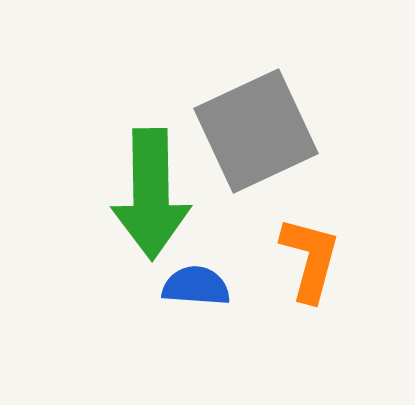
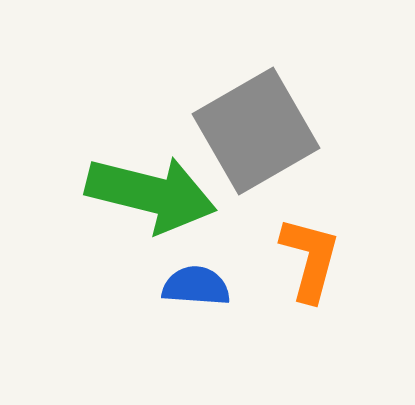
gray square: rotated 5 degrees counterclockwise
green arrow: rotated 75 degrees counterclockwise
